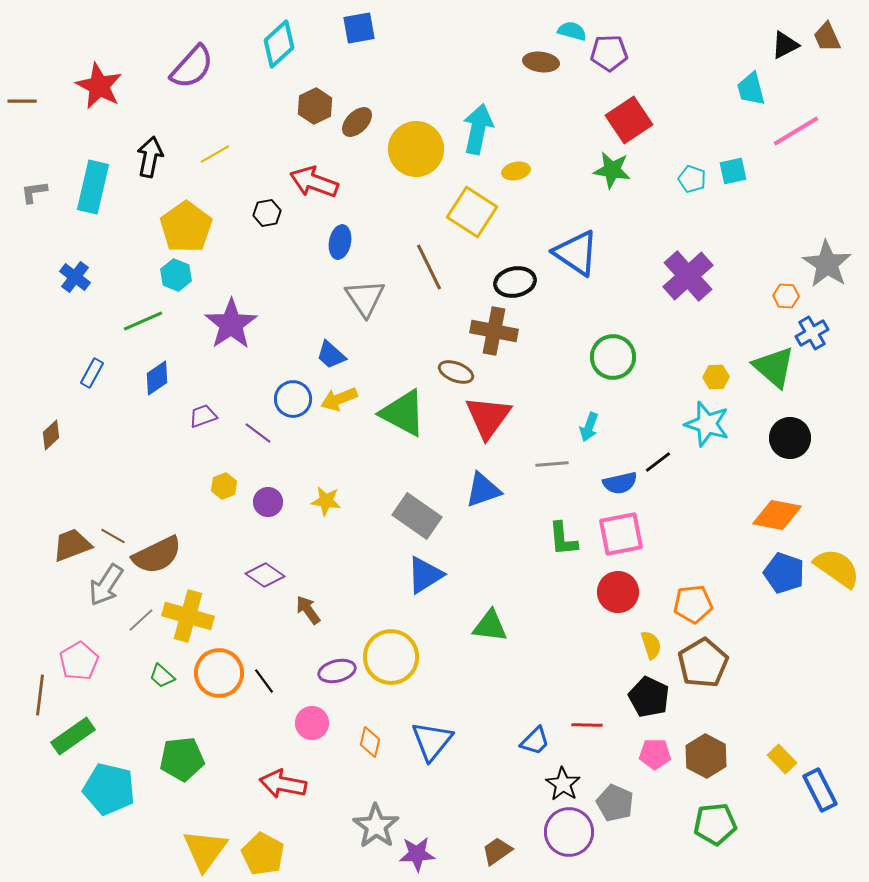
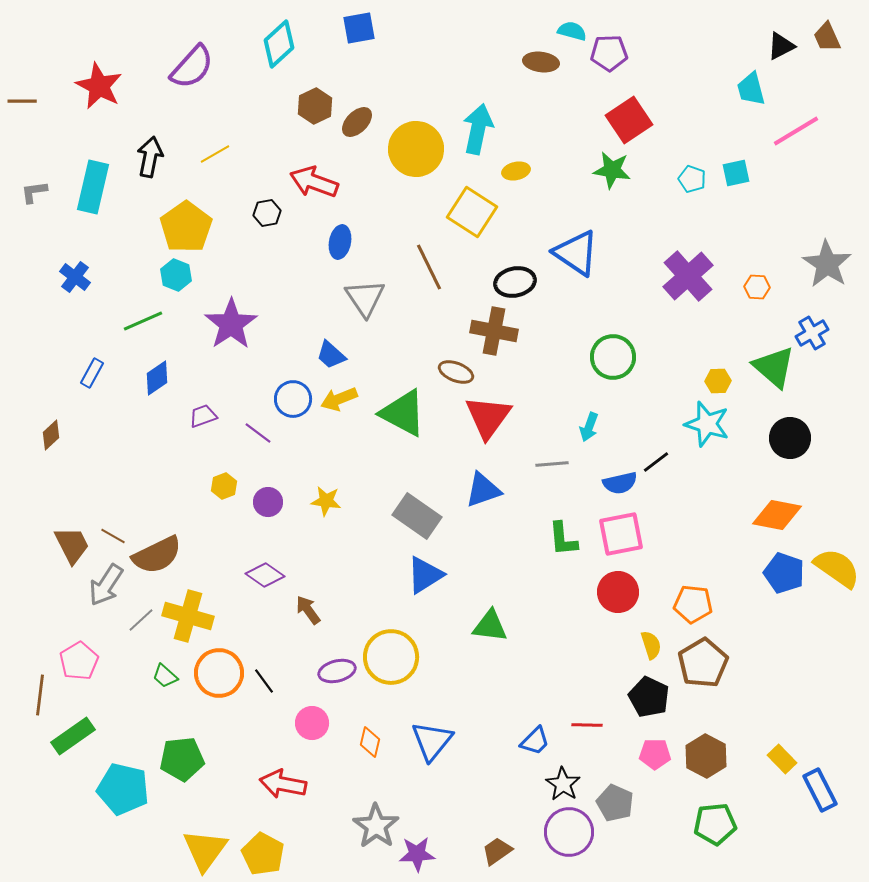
black triangle at (785, 45): moved 4 px left, 1 px down
cyan square at (733, 171): moved 3 px right, 2 px down
orange hexagon at (786, 296): moved 29 px left, 9 px up
yellow hexagon at (716, 377): moved 2 px right, 4 px down
black line at (658, 462): moved 2 px left
brown trapezoid at (72, 545): rotated 84 degrees clockwise
orange pentagon at (693, 604): rotated 12 degrees clockwise
green trapezoid at (162, 676): moved 3 px right
cyan pentagon at (109, 789): moved 14 px right
